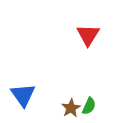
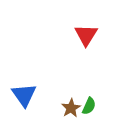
red triangle: moved 2 px left
blue triangle: moved 1 px right
